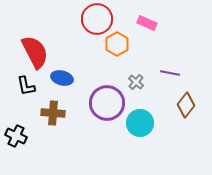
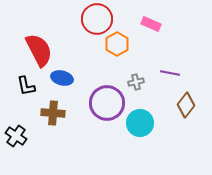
pink rectangle: moved 4 px right, 1 px down
red semicircle: moved 4 px right, 2 px up
gray cross: rotated 35 degrees clockwise
black cross: rotated 10 degrees clockwise
